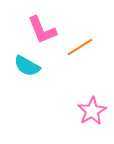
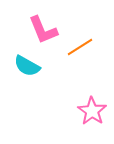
pink L-shape: moved 1 px right
pink star: rotated 8 degrees counterclockwise
